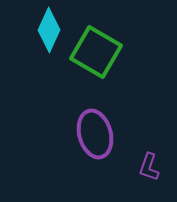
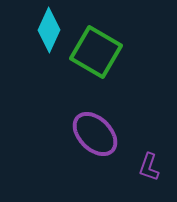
purple ellipse: rotated 30 degrees counterclockwise
